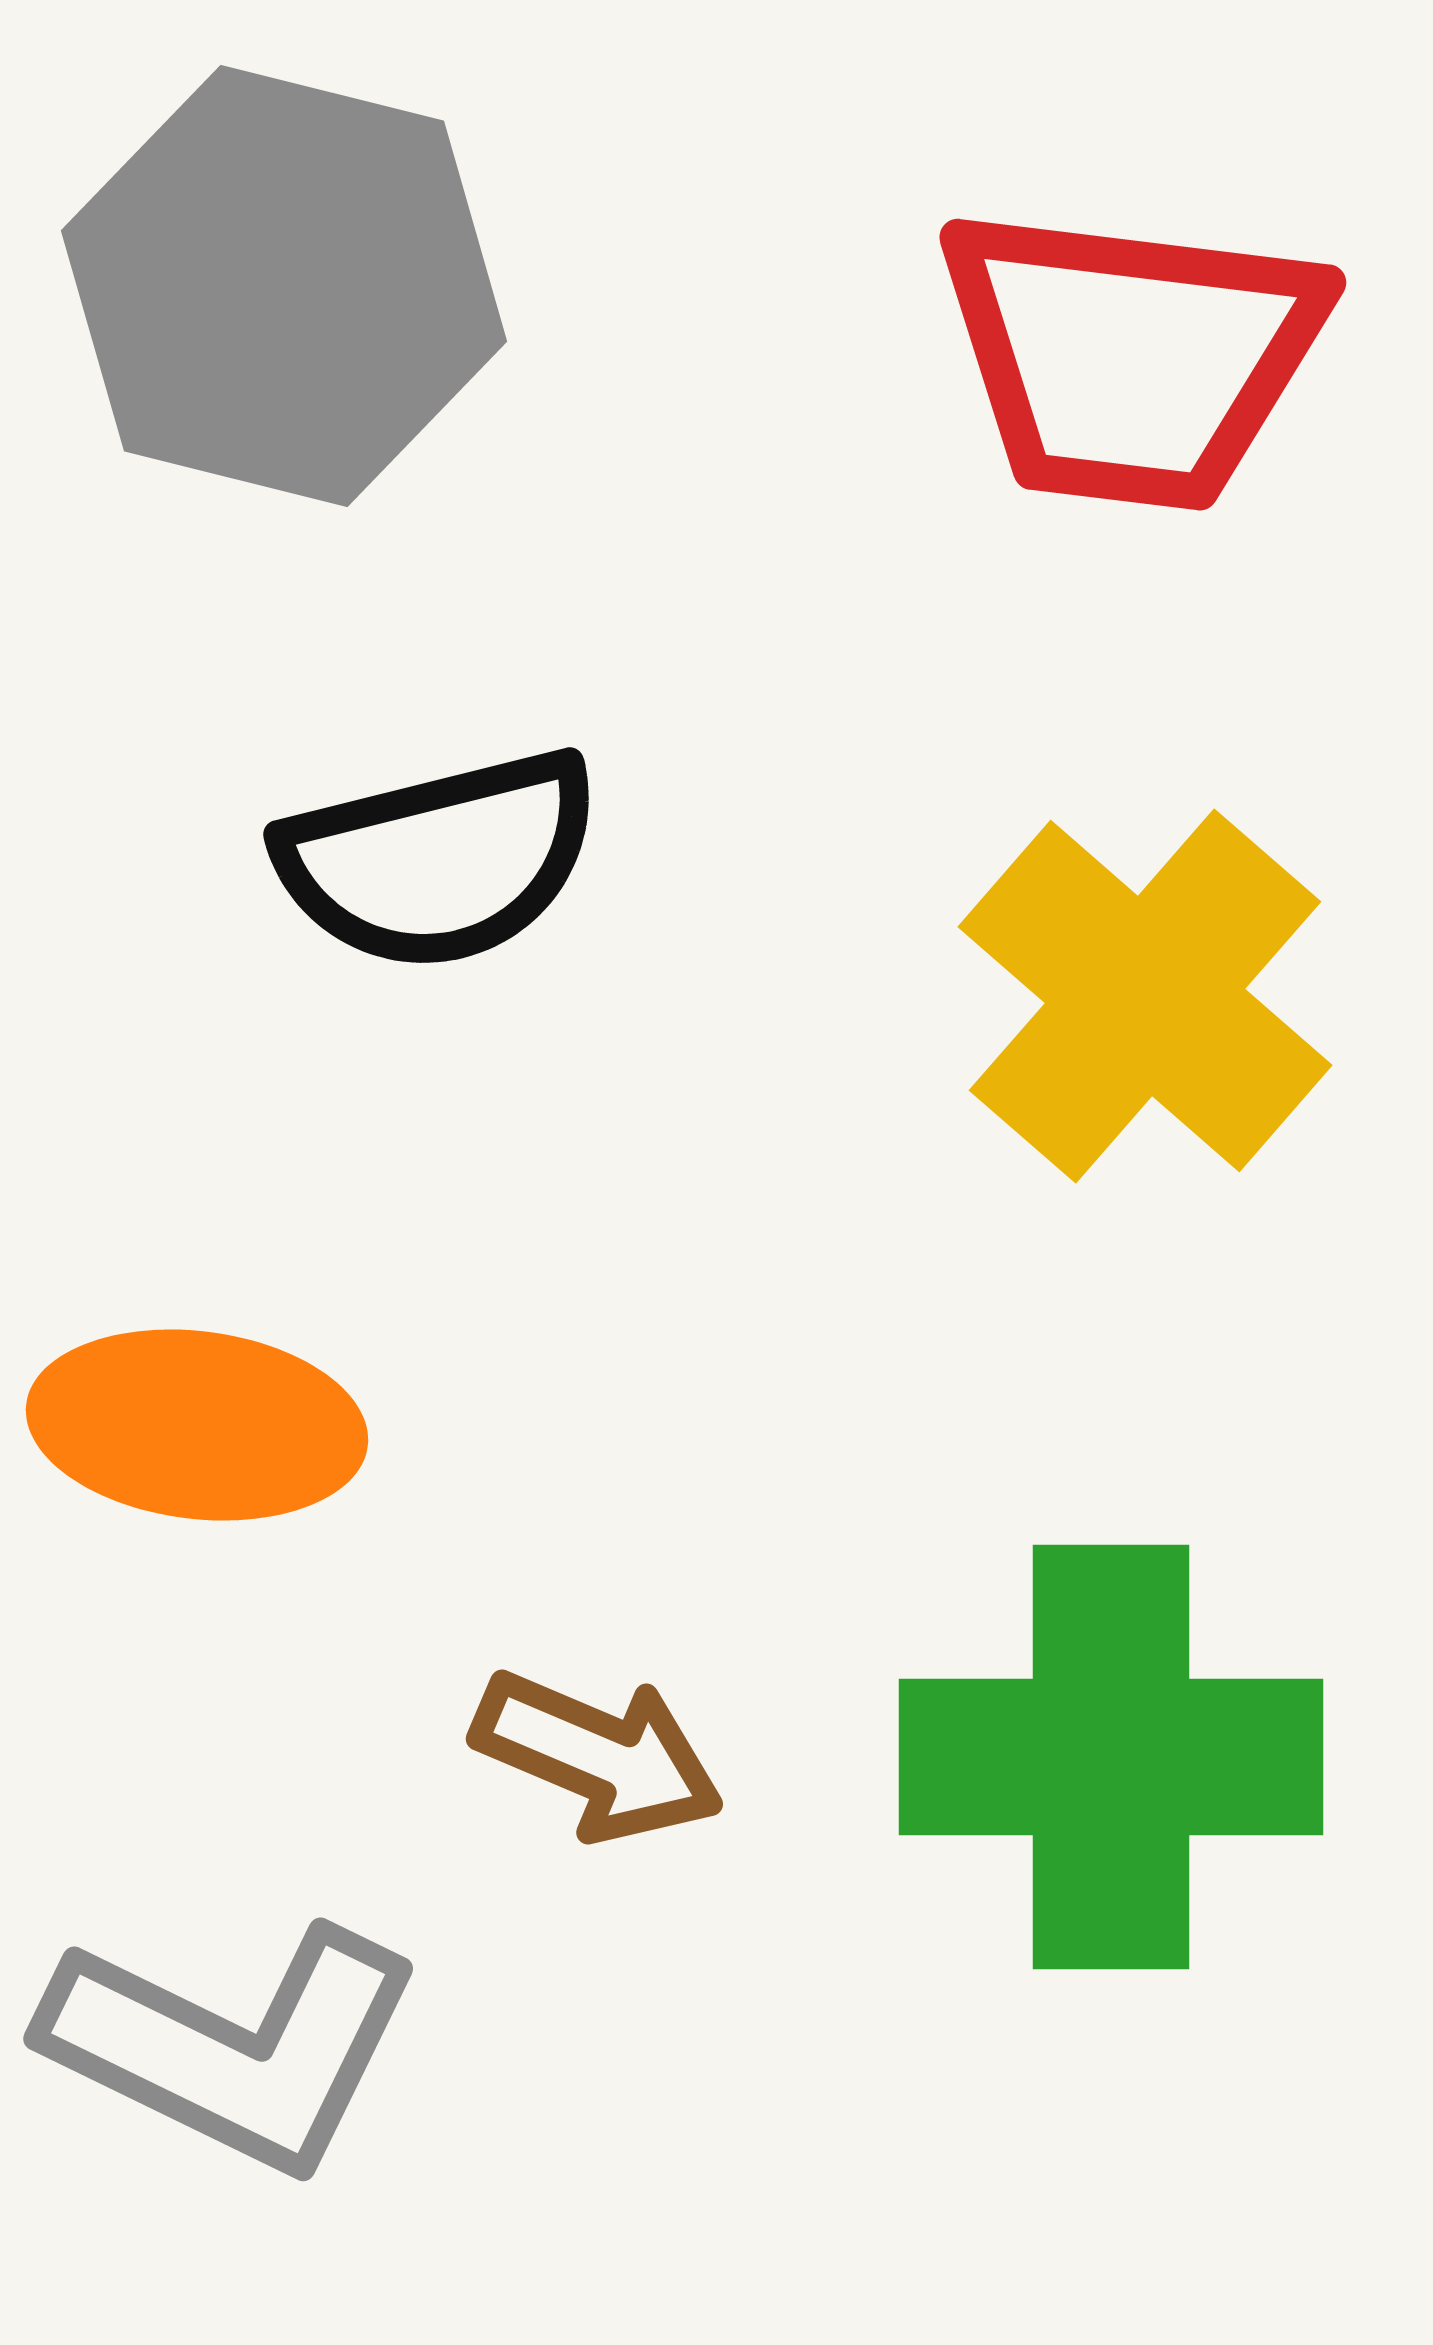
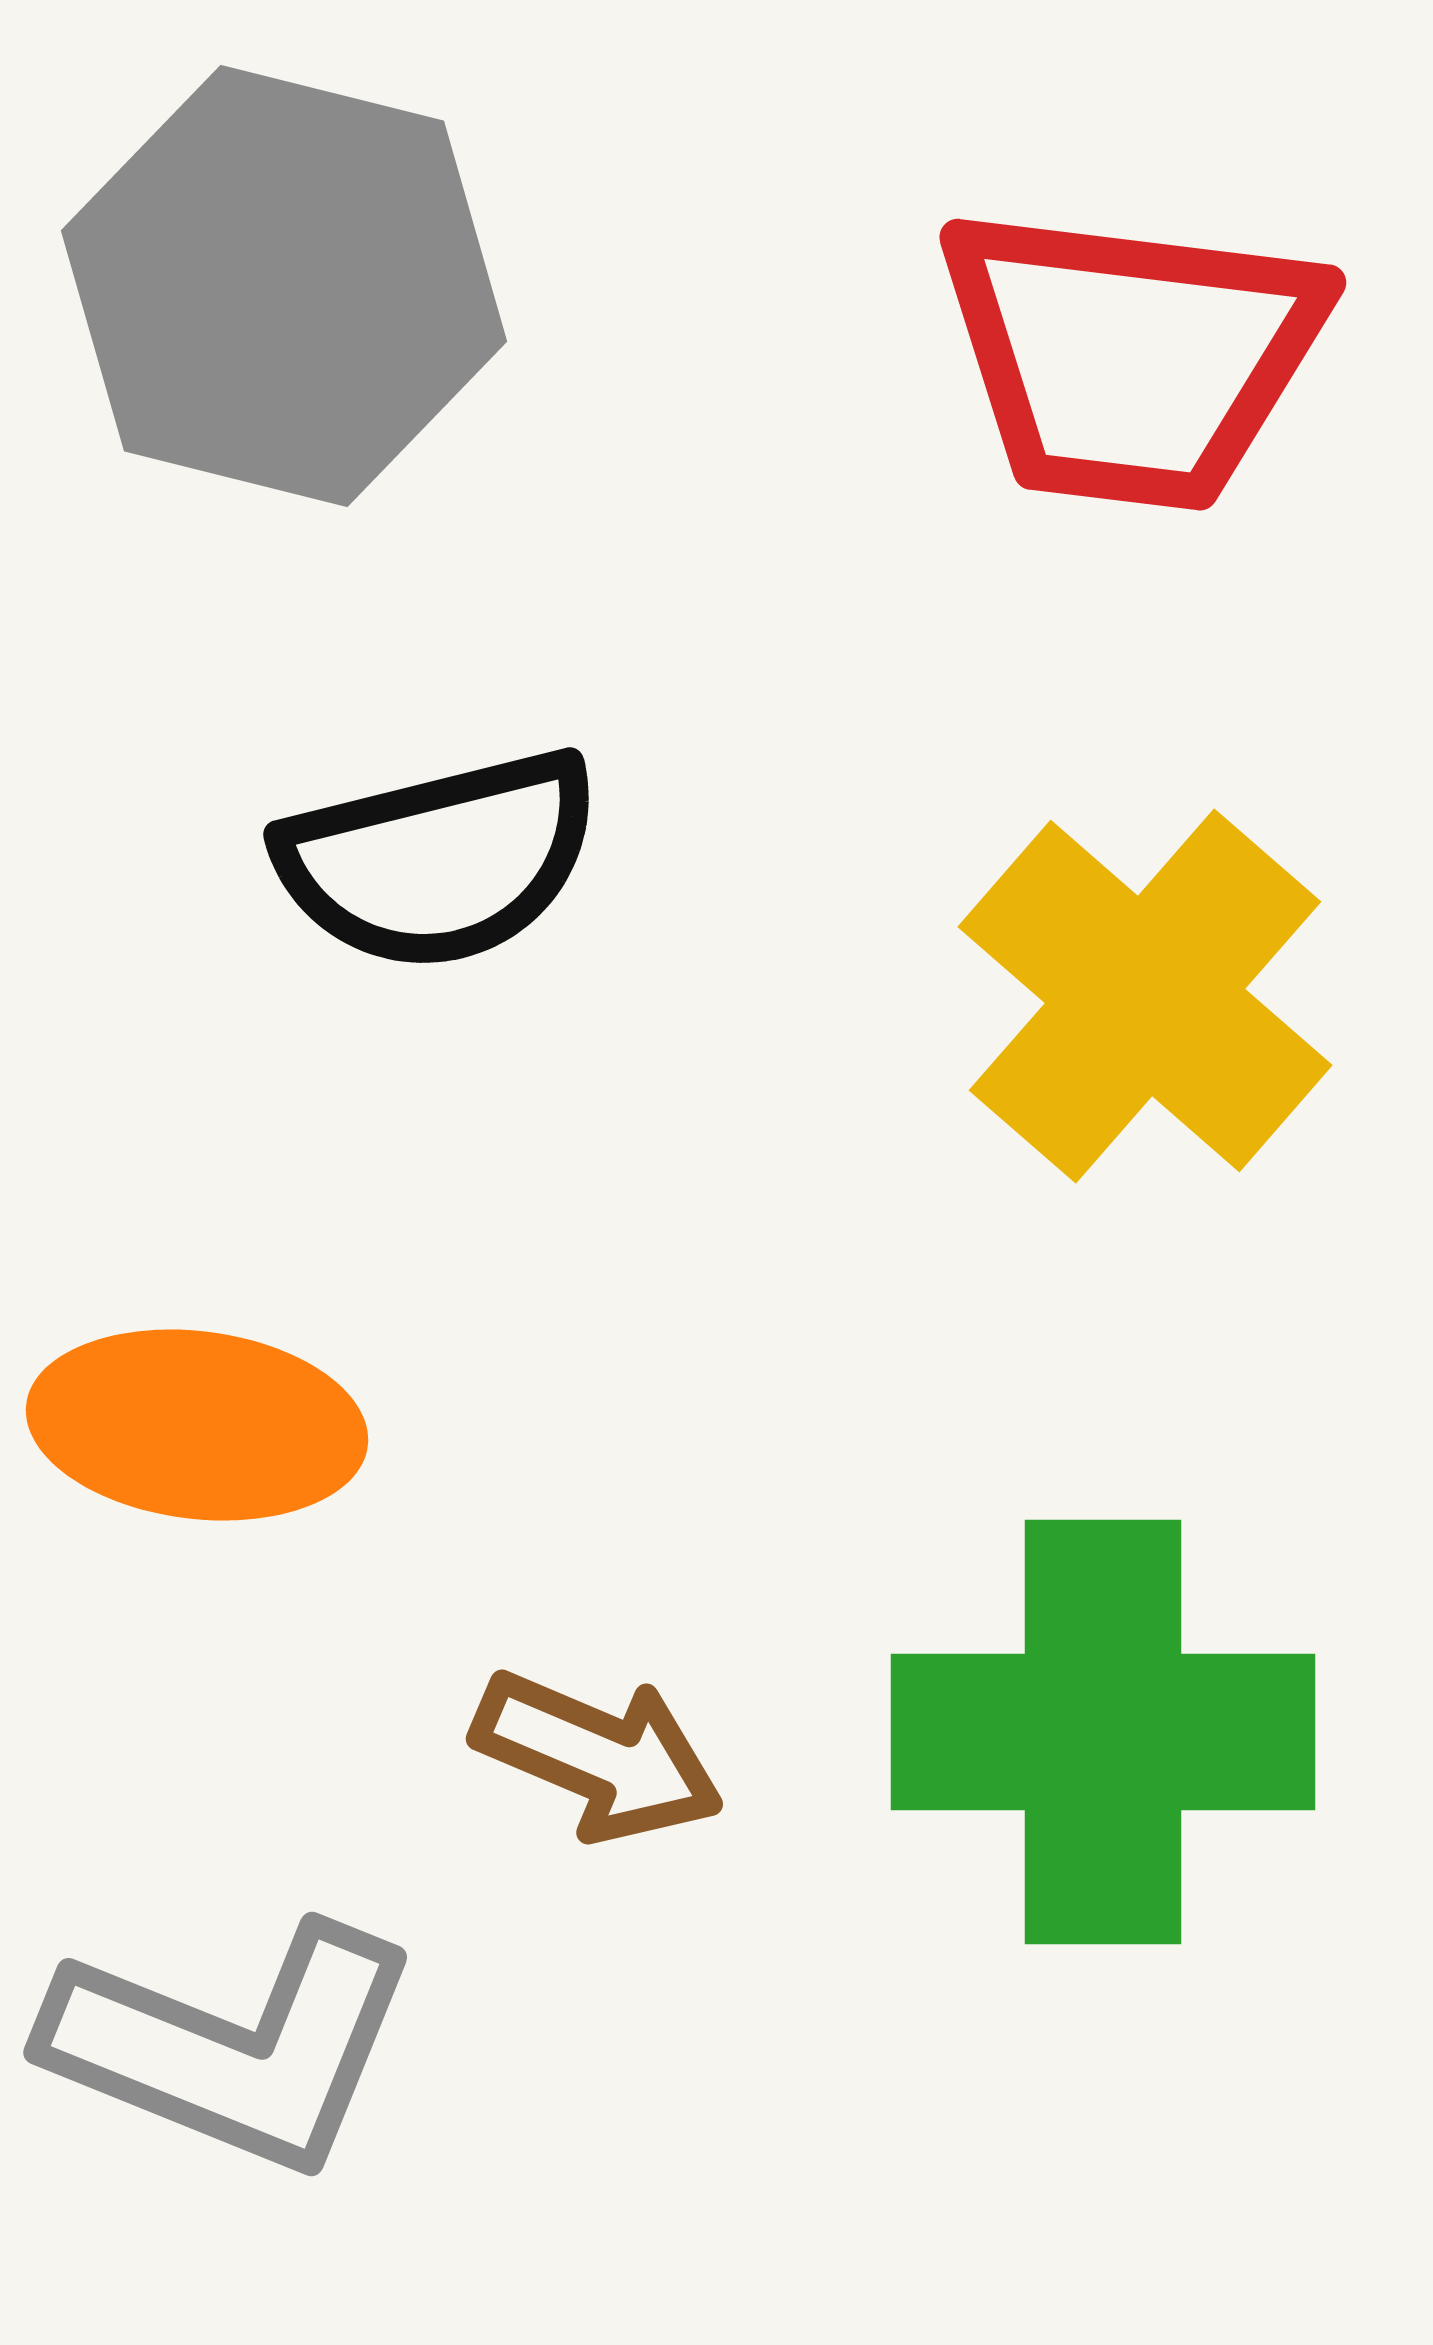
green cross: moved 8 px left, 25 px up
gray L-shape: rotated 4 degrees counterclockwise
